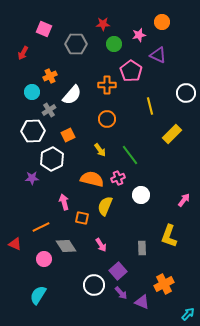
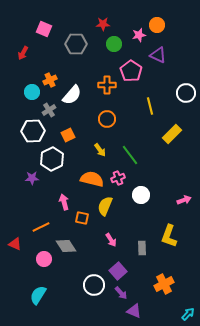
orange circle at (162, 22): moved 5 px left, 3 px down
orange cross at (50, 76): moved 4 px down
pink arrow at (184, 200): rotated 32 degrees clockwise
pink arrow at (101, 245): moved 10 px right, 5 px up
purple triangle at (142, 302): moved 8 px left, 9 px down
